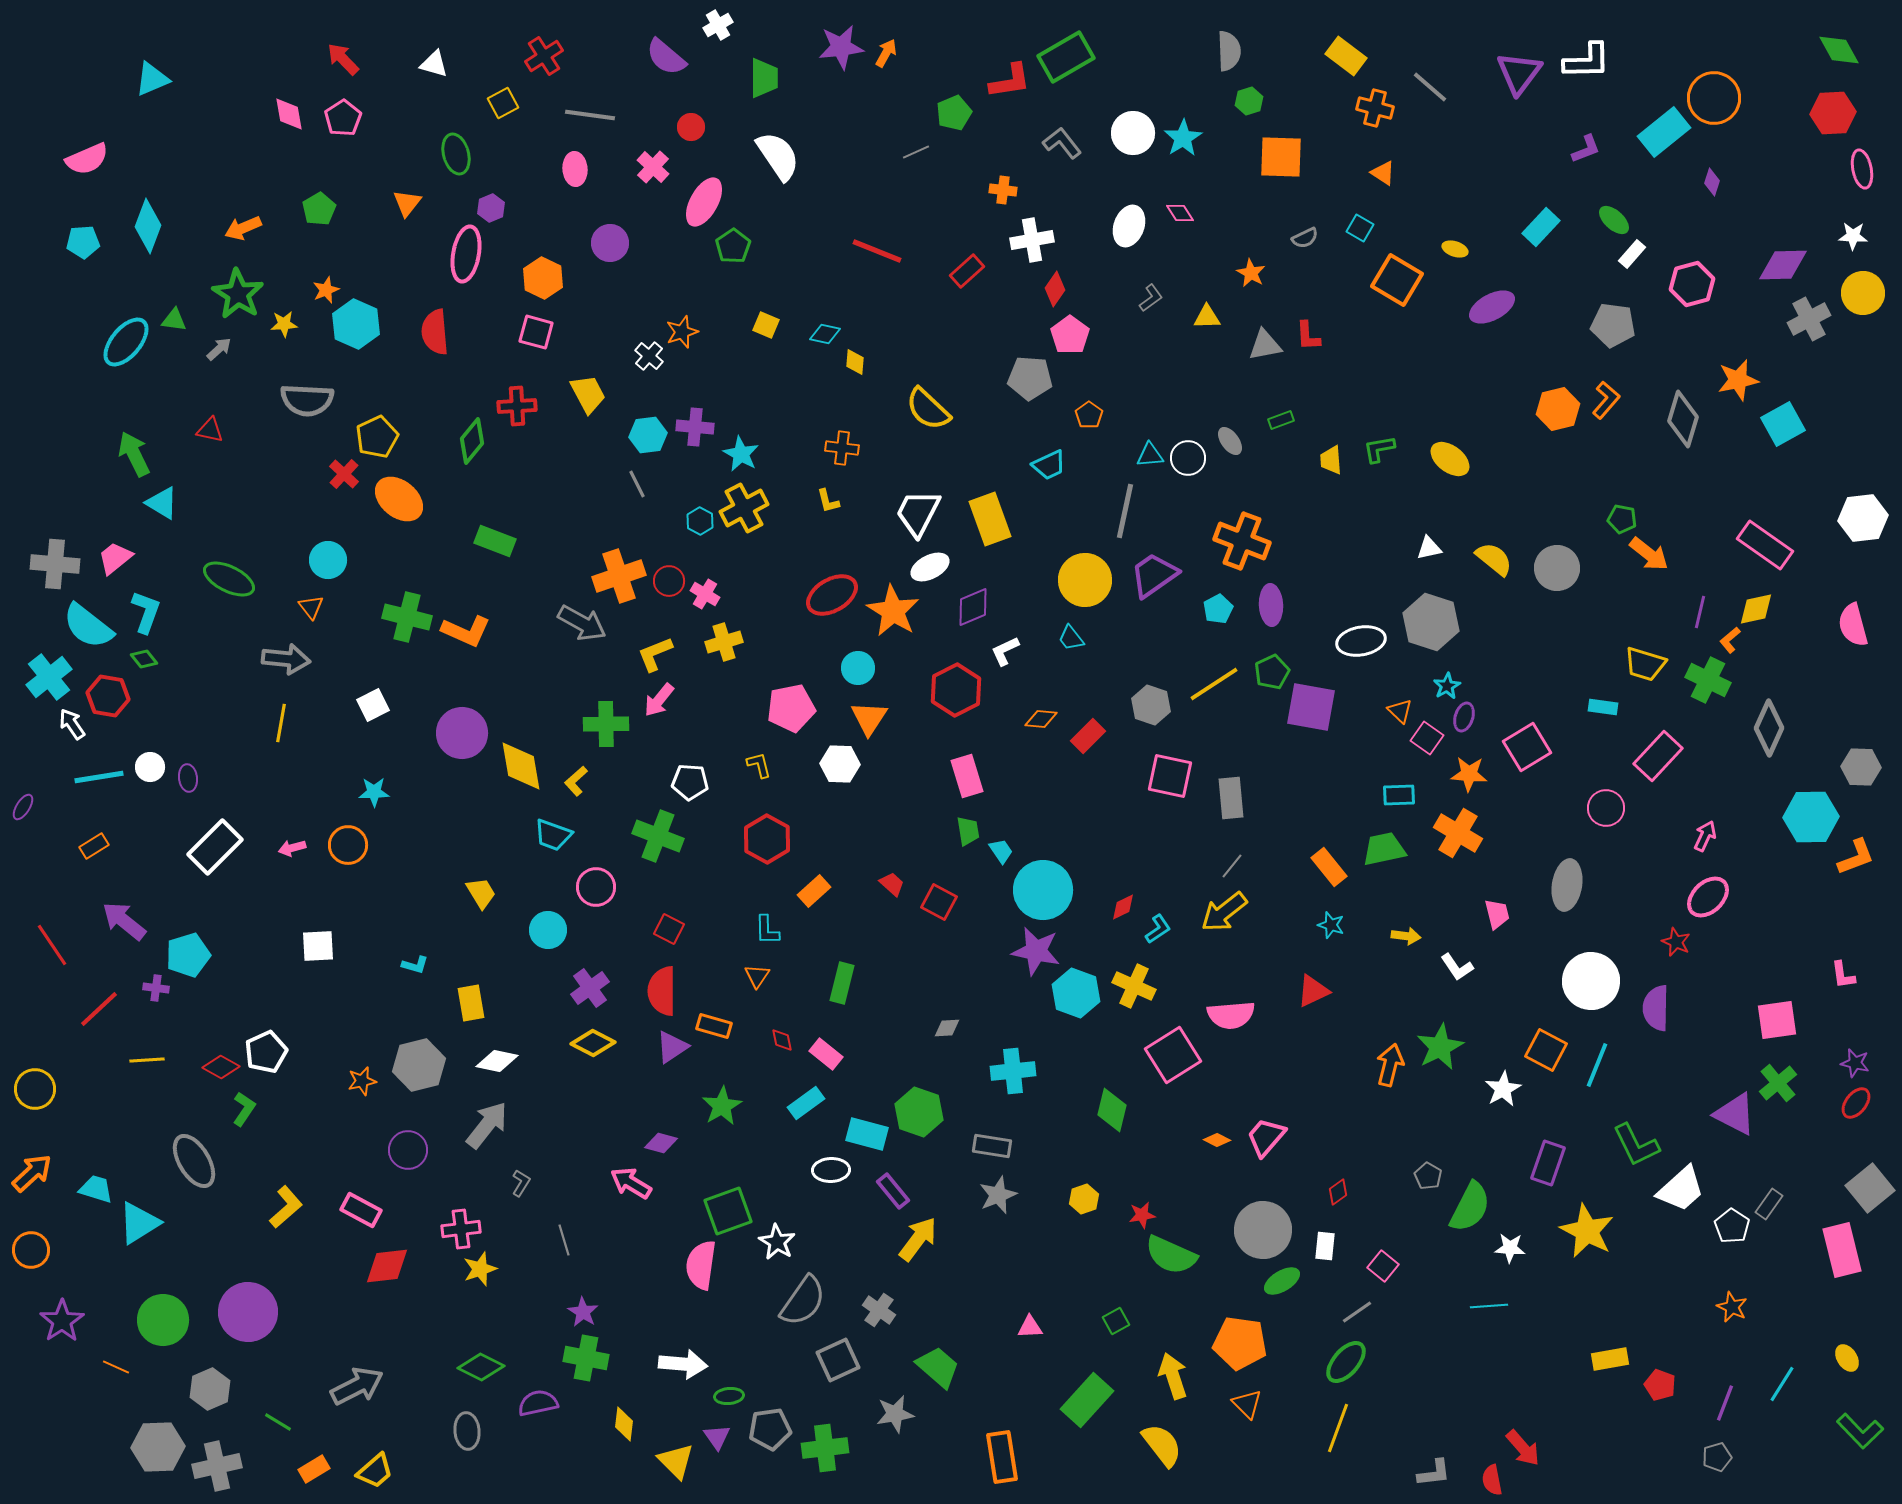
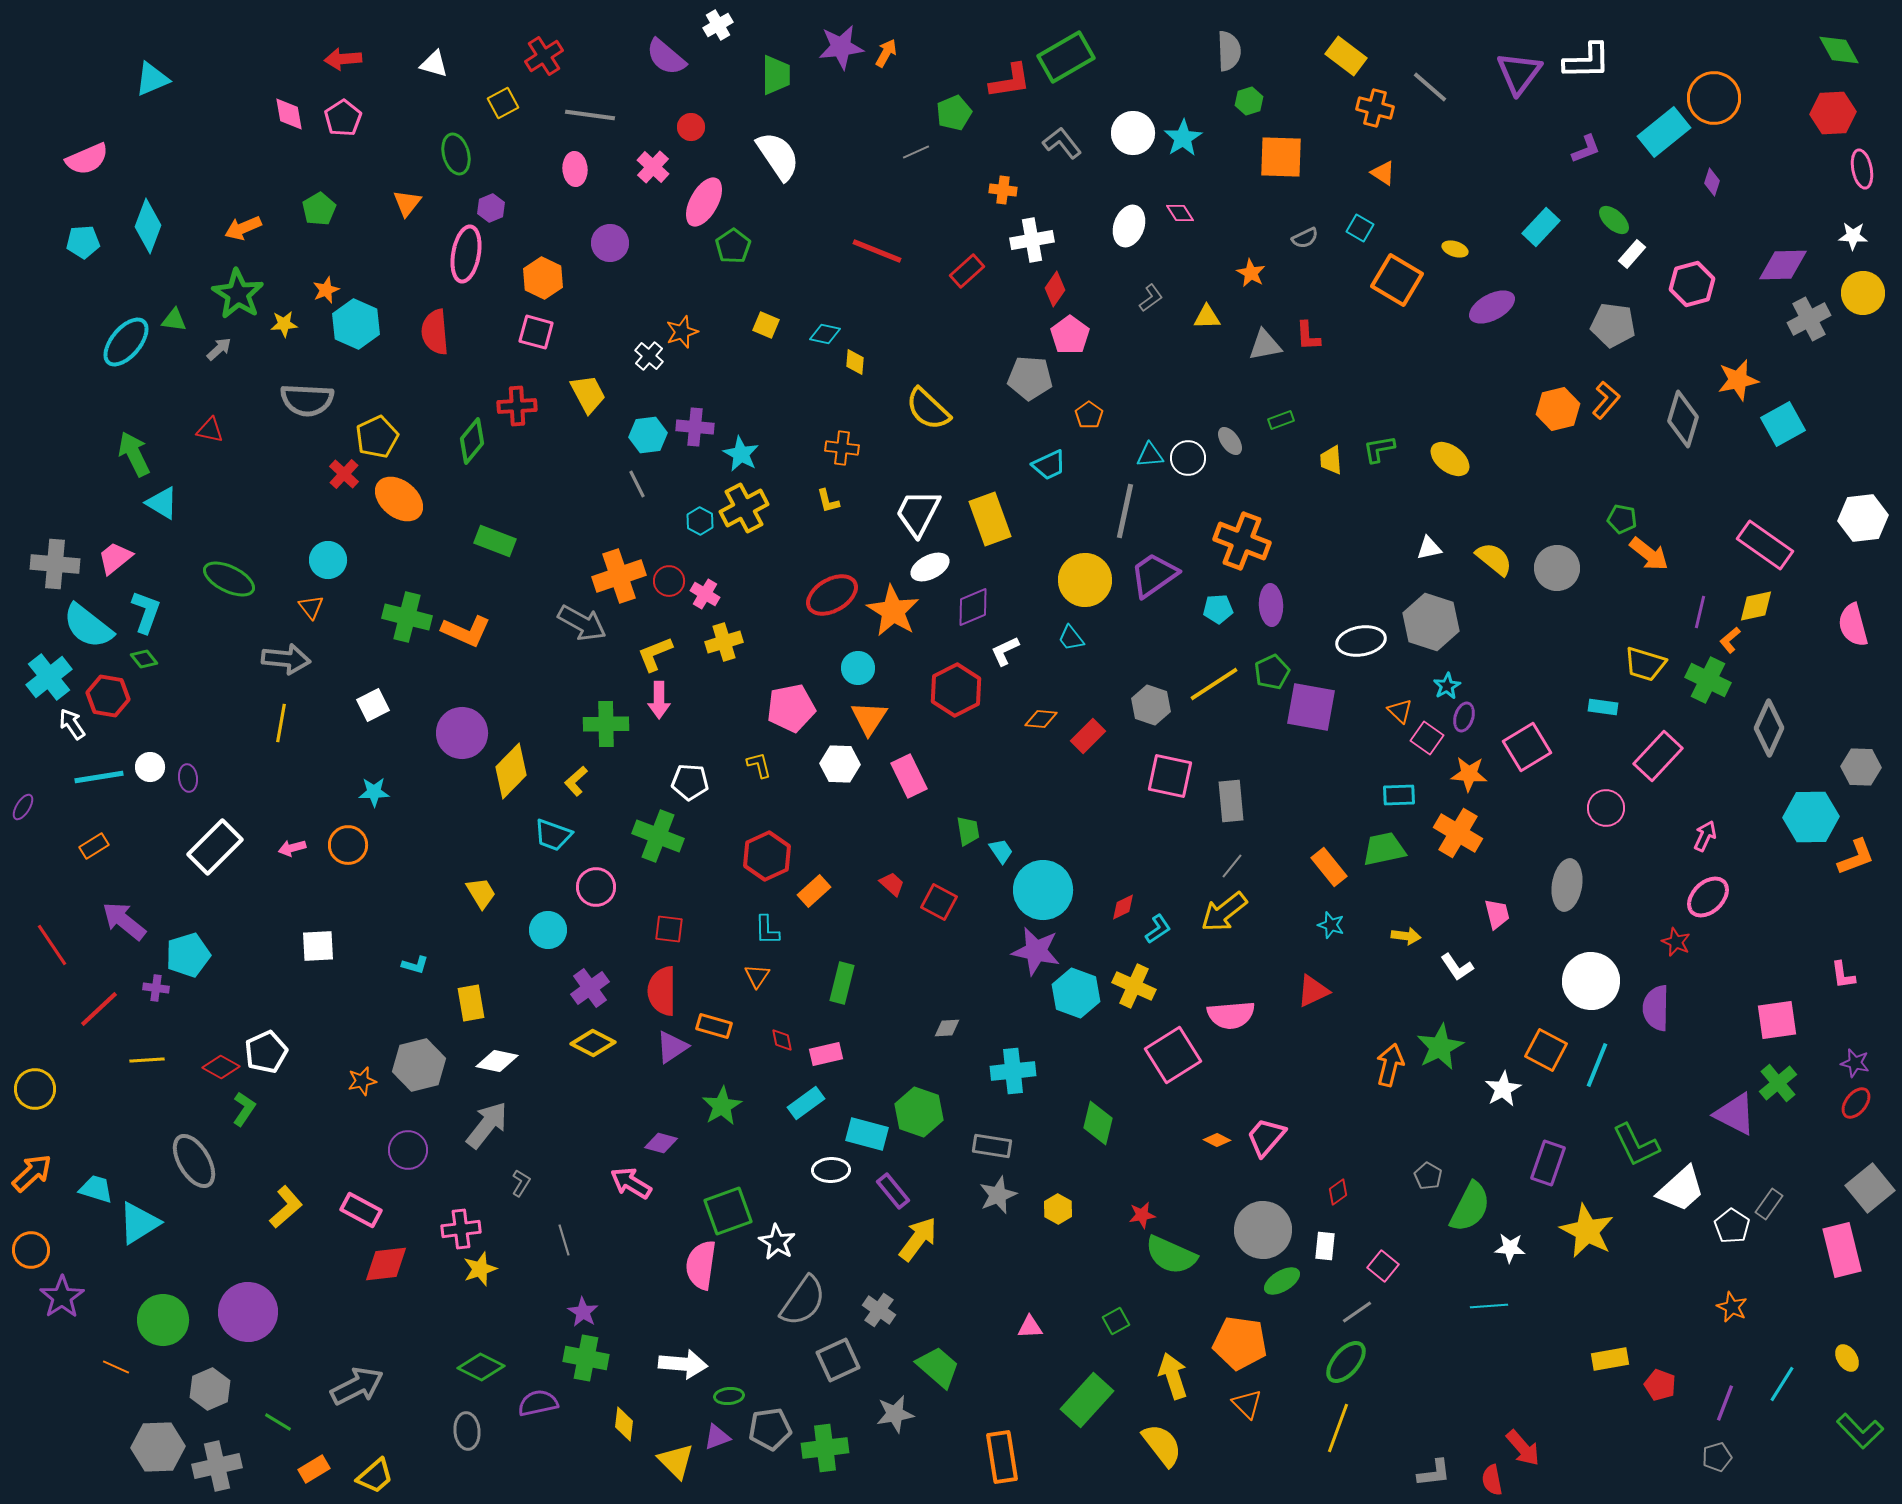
red arrow at (343, 59): rotated 51 degrees counterclockwise
green trapezoid at (764, 78): moved 12 px right, 3 px up
cyan pentagon at (1218, 609): rotated 24 degrees clockwise
yellow diamond at (1756, 609): moved 3 px up
pink arrow at (659, 700): rotated 39 degrees counterclockwise
yellow diamond at (521, 766): moved 10 px left, 5 px down; rotated 54 degrees clockwise
pink rectangle at (967, 776): moved 58 px left; rotated 9 degrees counterclockwise
gray rectangle at (1231, 798): moved 3 px down
red hexagon at (767, 839): moved 17 px down; rotated 6 degrees clockwise
red square at (669, 929): rotated 20 degrees counterclockwise
pink rectangle at (826, 1054): rotated 52 degrees counterclockwise
green diamond at (1112, 1110): moved 14 px left, 13 px down
yellow hexagon at (1084, 1199): moved 26 px left, 10 px down; rotated 12 degrees counterclockwise
red diamond at (387, 1266): moved 1 px left, 2 px up
purple star at (62, 1321): moved 24 px up
purple triangle at (717, 1437): rotated 44 degrees clockwise
yellow trapezoid at (375, 1471): moved 5 px down
